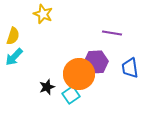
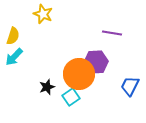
blue trapezoid: moved 18 px down; rotated 35 degrees clockwise
cyan square: moved 2 px down
